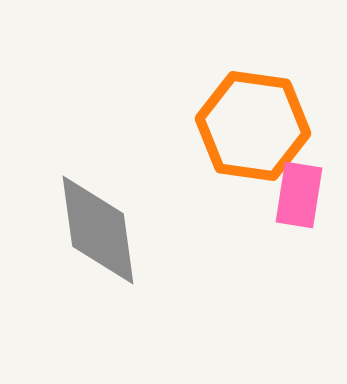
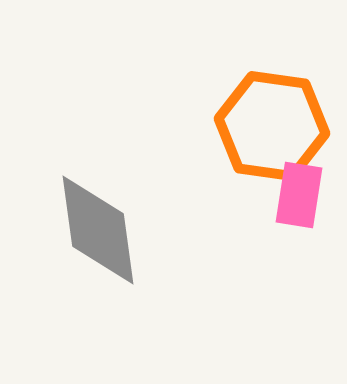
orange hexagon: moved 19 px right
